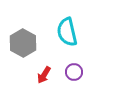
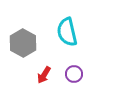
purple circle: moved 2 px down
